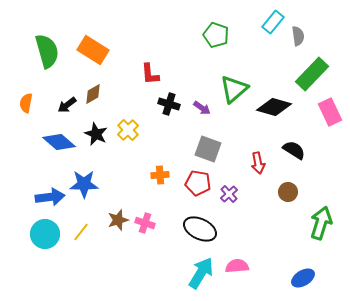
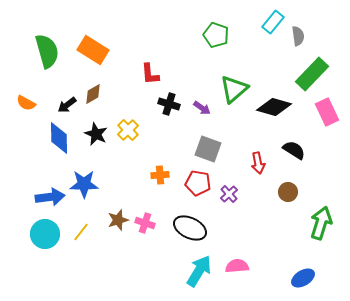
orange semicircle: rotated 72 degrees counterclockwise
pink rectangle: moved 3 px left
blue diamond: moved 4 px up; rotated 48 degrees clockwise
black ellipse: moved 10 px left, 1 px up
cyan arrow: moved 2 px left, 2 px up
